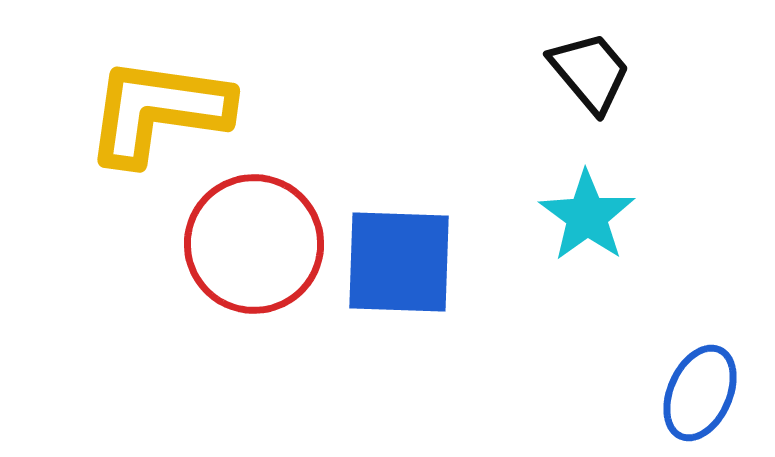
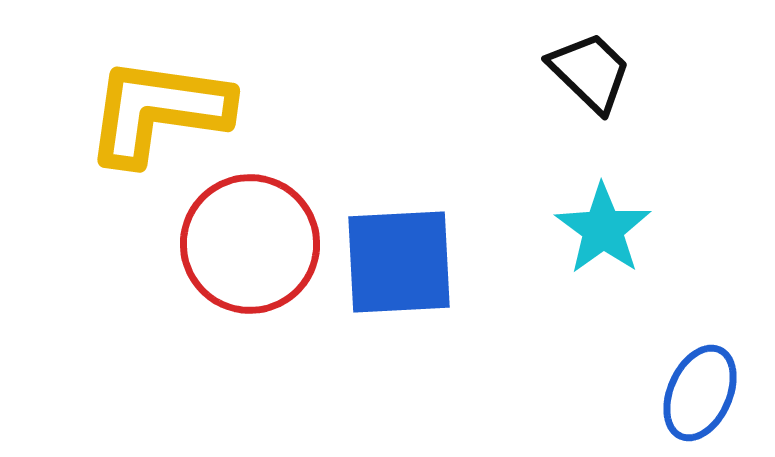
black trapezoid: rotated 6 degrees counterclockwise
cyan star: moved 16 px right, 13 px down
red circle: moved 4 px left
blue square: rotated 5 degrees counterclockwise
